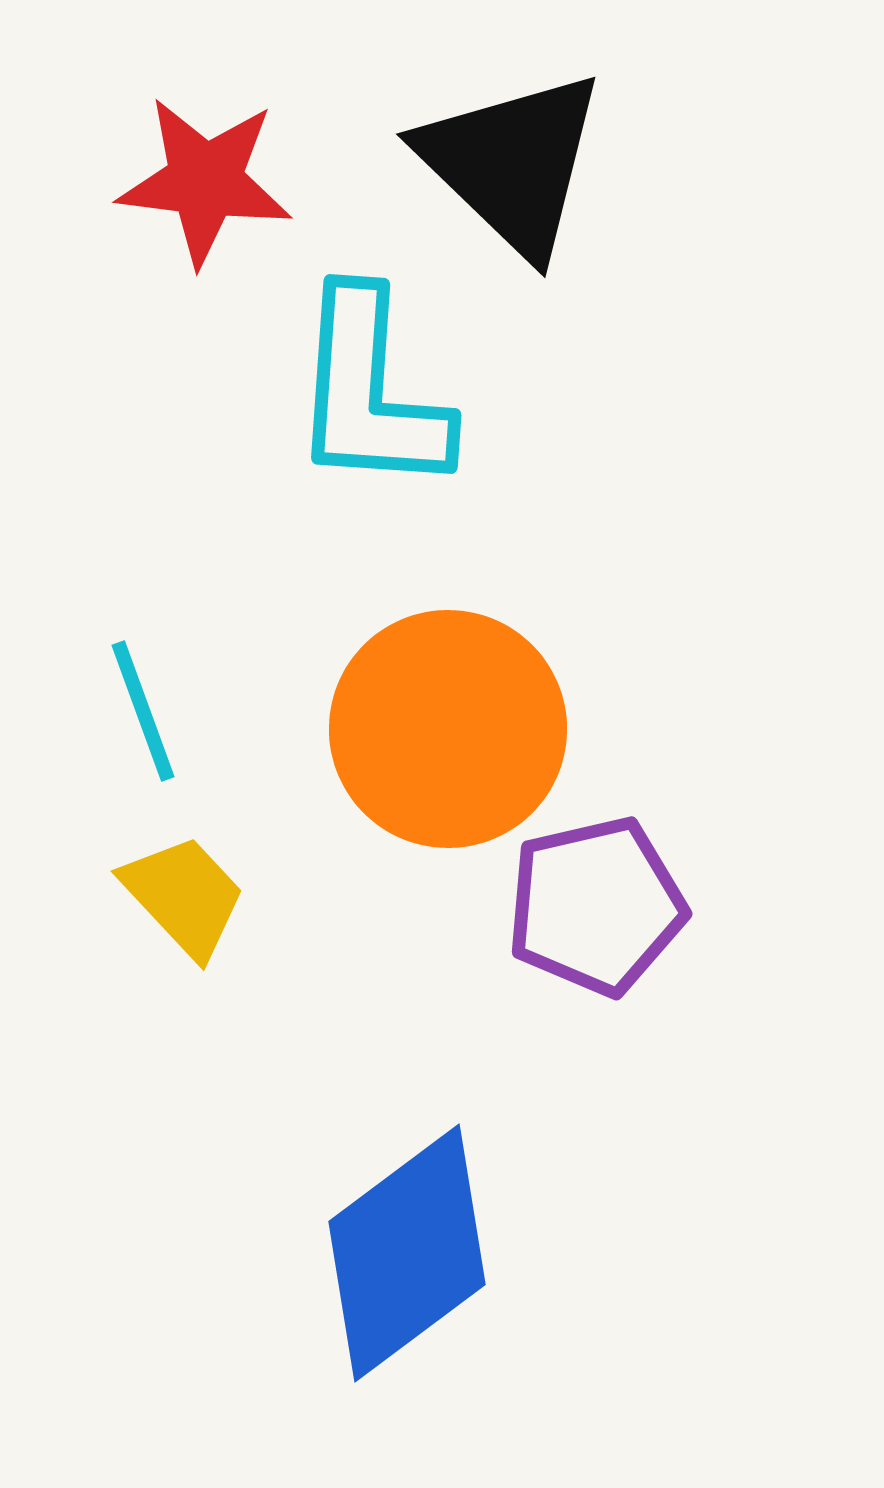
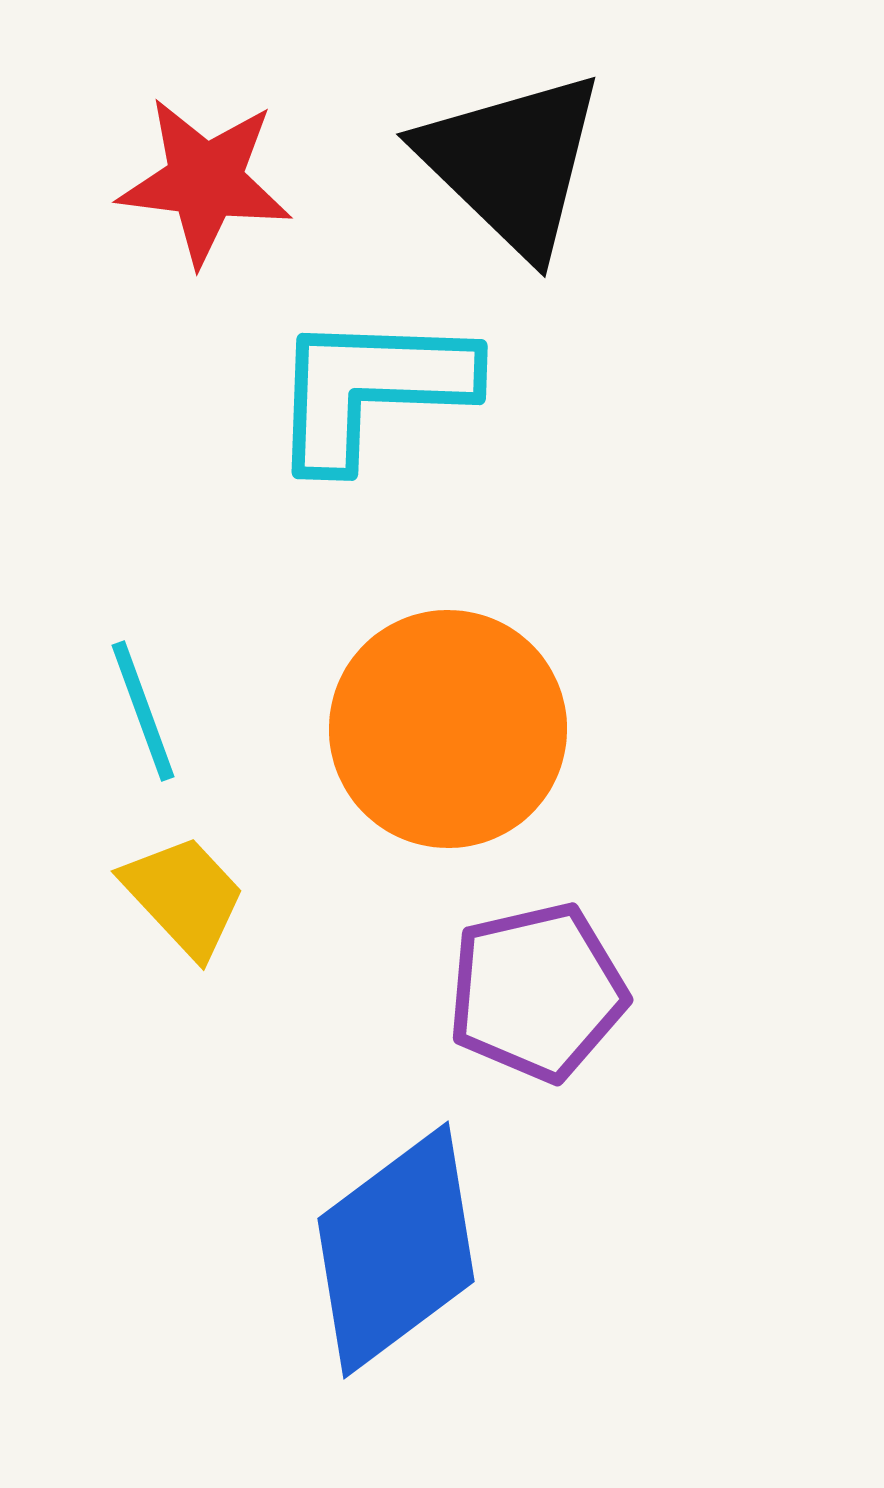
cyan L-shape: moved 1 px right, 3 px up; rotated 88 degrees clockwise
purple pentagon: moved 59 px left, 86 px down
blue diamond: moved 11 px left, 3 px up
